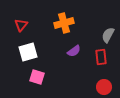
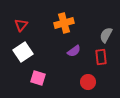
gray semicircle: moved 2 px left
white square: moved 5 px left; rotated 18 degrees counterclockwise
pink square: moved 1 px right, 1 px down
red circle: moved 16 px left, 5 px up
